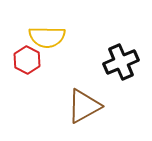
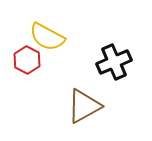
yellow semicircle: rotated 27 degrees clockwise
black cross: moved 7 px left
